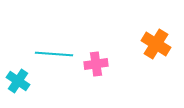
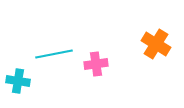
cyan line: rotated 15 degrees counterclockwise
cyan cross: rotated 25 degrees counterclockwise
